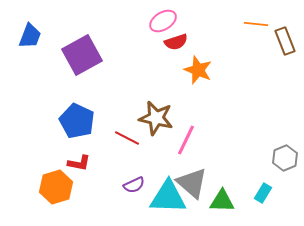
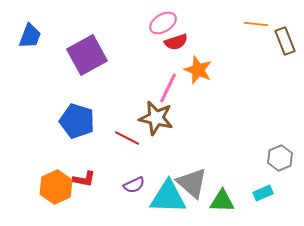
pink ellipse: moved 2 px down
purple square: moved 5 px right
blue pentagon: rotated 8 degrees counterclockwise
pink line: moved 18 px left, 52 px up
gray hexagon: moved 5 px left
red L-shape: moved 5 px right, 16 px down
orange hexagon: rotated 8 degrees counterclockwise
cyan rectangle: rotated 36 degrees clockwise
